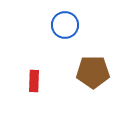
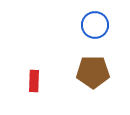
blue circle: moved 30 px right
